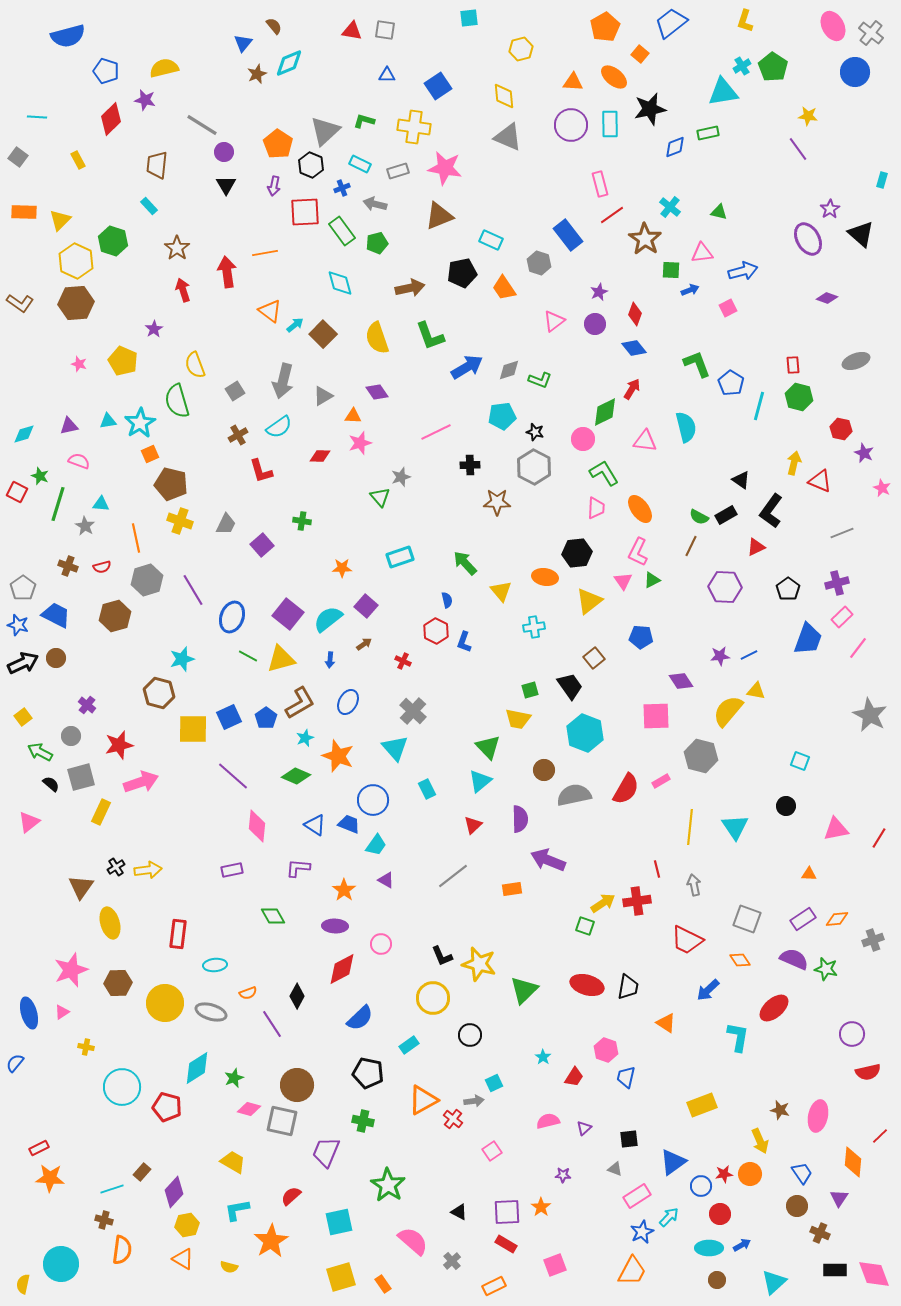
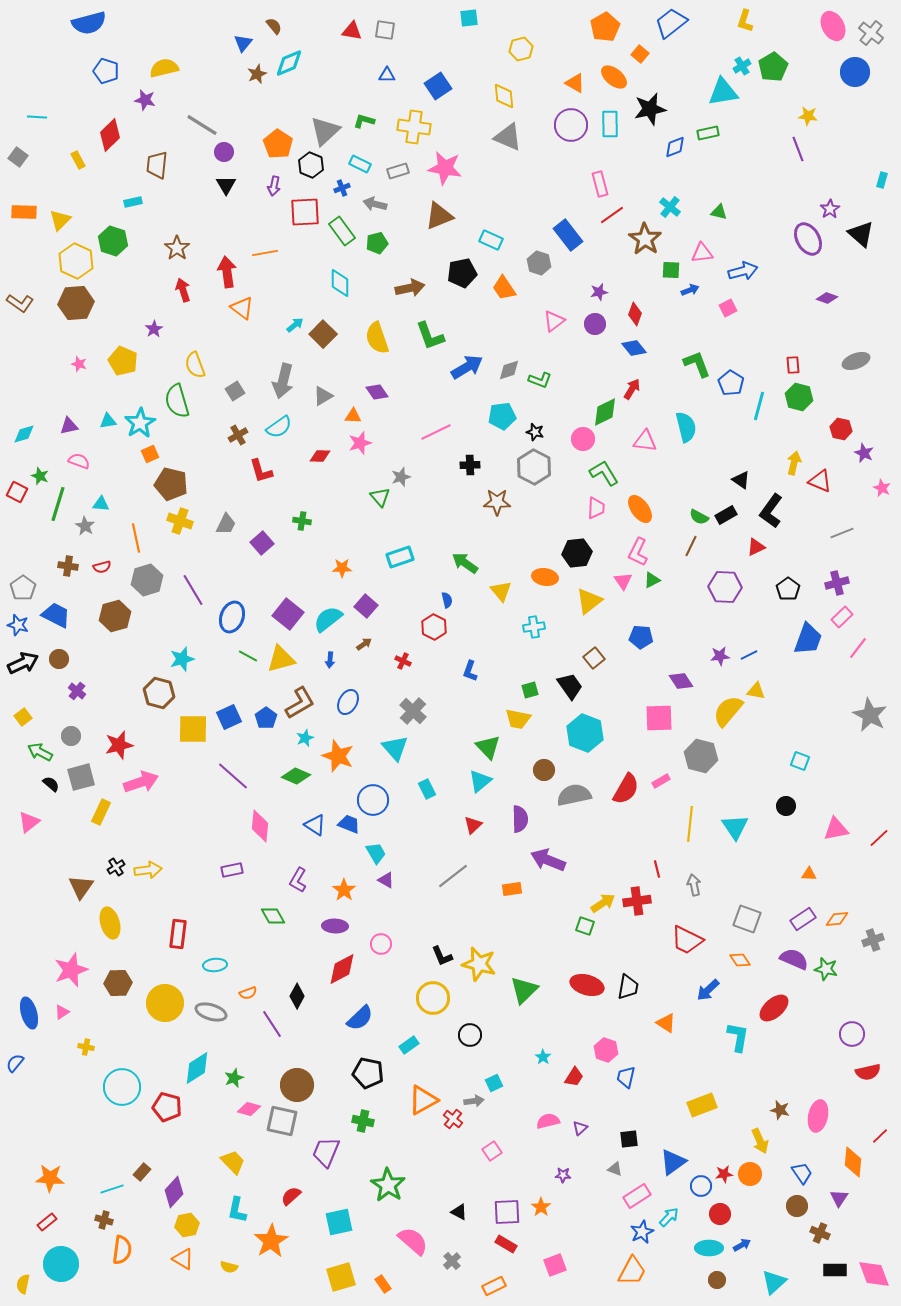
blue semicircle at (68, 36): moved 21 px right, 13 px up
green pentagon at (773, 67): rotated 8 degrees clockwise
orange triangle at (573, 82): moved 2 px right, 1 px down; rotated 25 degrees clockwise
red diamond at (111, 119): moved 1 px left, 16 px down
purple line at (798, 149): rotated 15 degrees clockwise
cyan rectangle at (149, 206): moved 16 px left, 4 px up; rotated 60 degrees counterclockwise
cyan diamond at (340, 283): rotated 16 degrees clockwise
purple star at (599, 292): rotated 12 degrees clockwise
orange triangle at (270, 311): moved 28 px left, 3 px up
purple square at (262, 545): moved 2 px up
green arrow at (465, 563): rotated 12 degrees counterclockwise
brown cross at (68, 566): rotated 12 degrees counterclockwise
red hexagon at (436, 631): moved 2 px left, 4 px up
blue L-shape at (464, 642): moved 6 px right, 29 px down
brown circle at (56, 658): moved 3 px right, 1 px down
purple cross at (87, 705): moved 10 px left, 14 px up
pink square at (656, 716): moved 3 px right, 2 px down
pink diamond at (257, 826): moved 3 px right
yellow line at (690, 827): moved 3 px up
red line at (879, 838): rotated 15 degrees clockwise
cyan trapezoid at (376, 845): moved 8 px down; rotated 65 degrees counterclockwise
purple L-shape at (298, 868): moved 12 px down; rotated 65 degrees counterclockwise
purple triangle at (584, 1128): moved 4 px left
red rectangle at (39, 1148): moved 8 px right, 74 px down; rotated 12 degrees counterclockwise
yellow trapezoid at (233, 1162): rotated 16 degrees clockwise
cyan L-shape at (237, 1210): rotated 68 degrees counterclockwise
